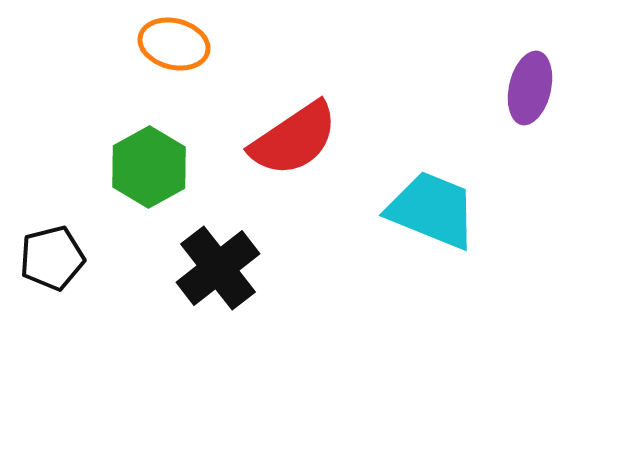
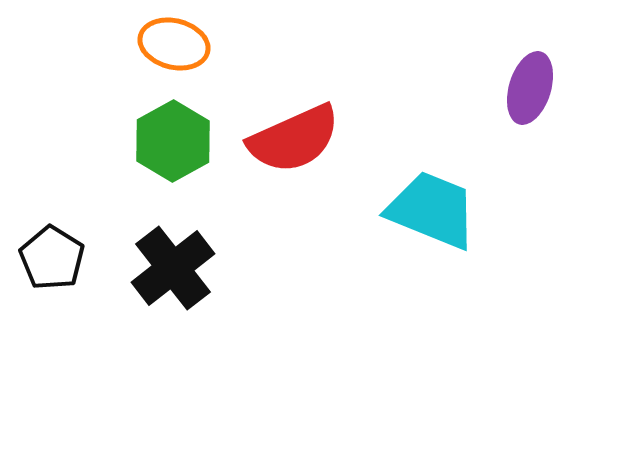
purple ellipse: rotated 4 degrees clockwise
red semicircle: rotated 10 degrees clockwise
green hexagon: moved 24 px right, 26 px up
black pentagon: rotated 26 degrees counterclockwise
black cross: moved 45 px left
